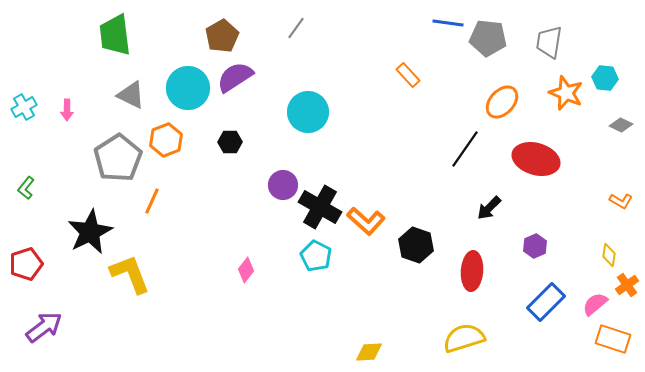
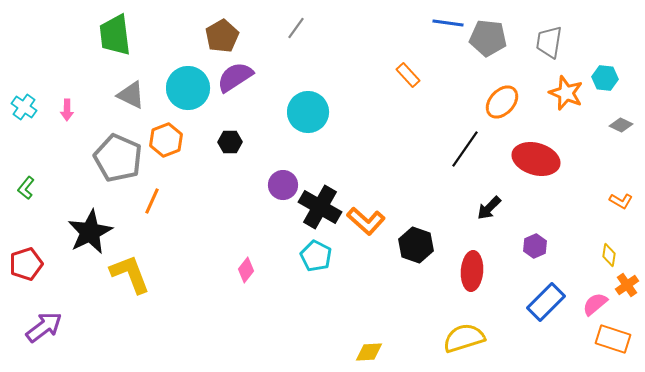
cyan cross at (24, 107): rotated 25 degrees counterclockwise
gray pentagon at (118, 158): rotated 15 degrees counterclockwise
